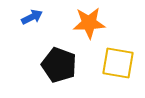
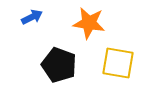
orange star: rotated 12 degrees clockwise
